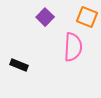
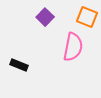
pink semicircle: rotated 8 degrees clockwise
